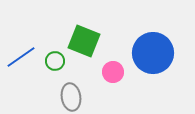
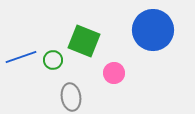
blue circle: moved 23 px up
blue line: rotated 16 degrees clockwise
green circle: moved 2 px left, 1 px up
pink circle: moved 1 px right, 1 px down
